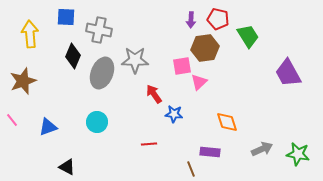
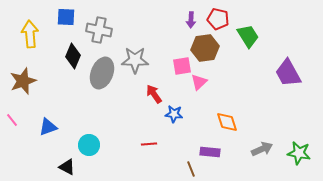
cyan circle: moved 8 px left, 23 px down
green star: moved 1 px right, 1 px up
